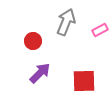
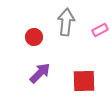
gray arrow: rotated 16 degrees counterclockwise
red circle: moved 1 px right, 4 px up
